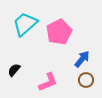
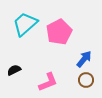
blue arrow: moved 2 px right
black semicircle: rotated 24 degrees clockwise
